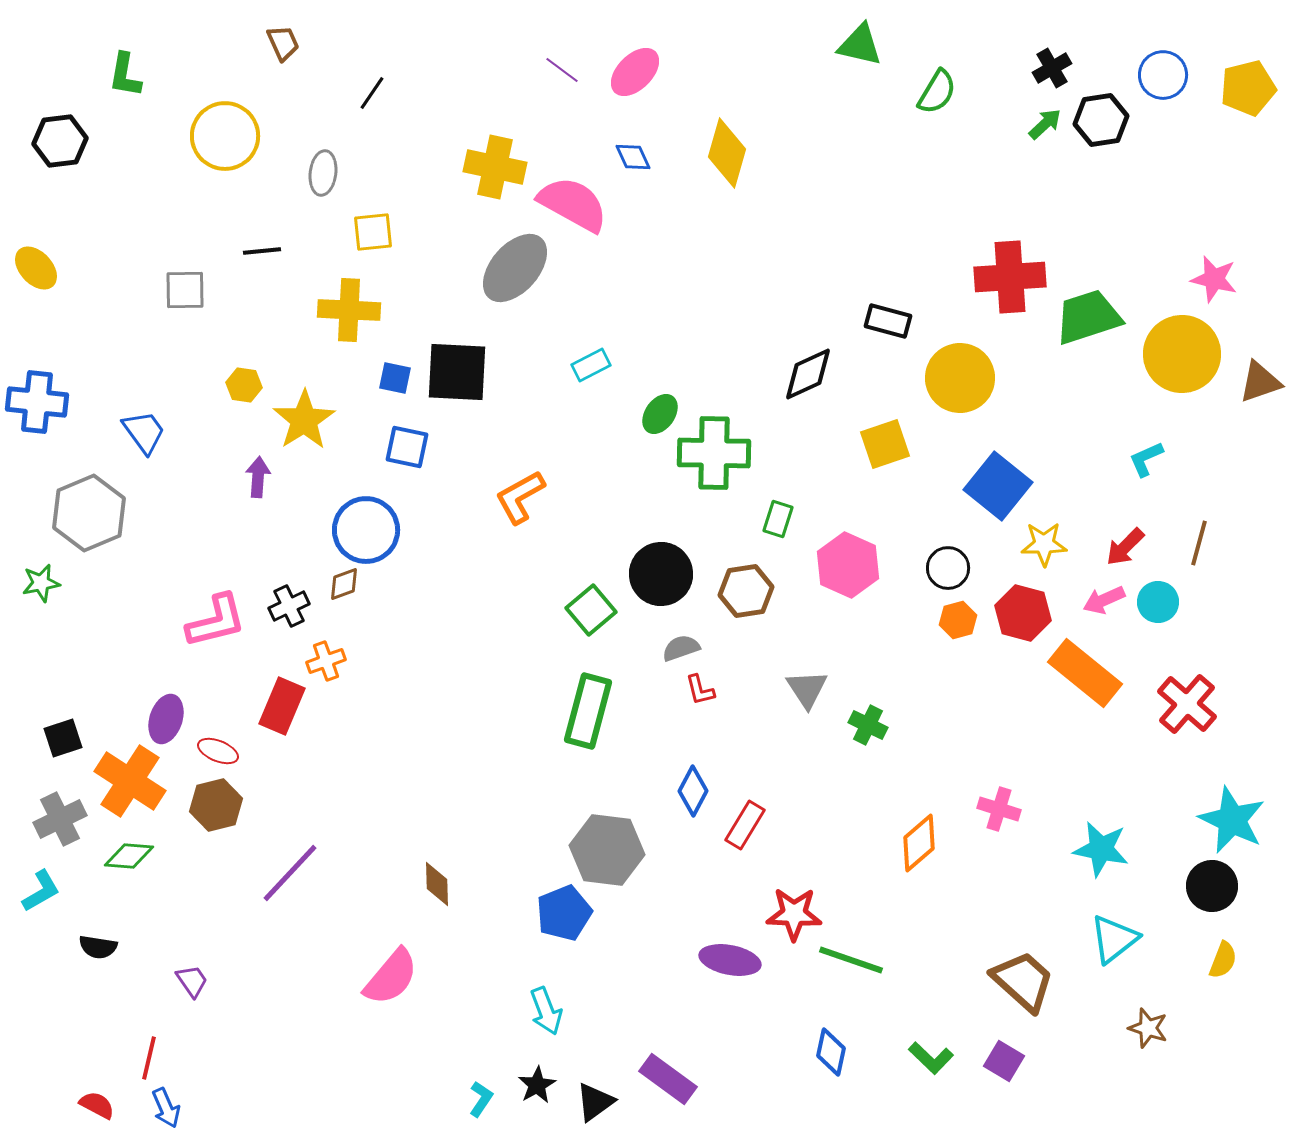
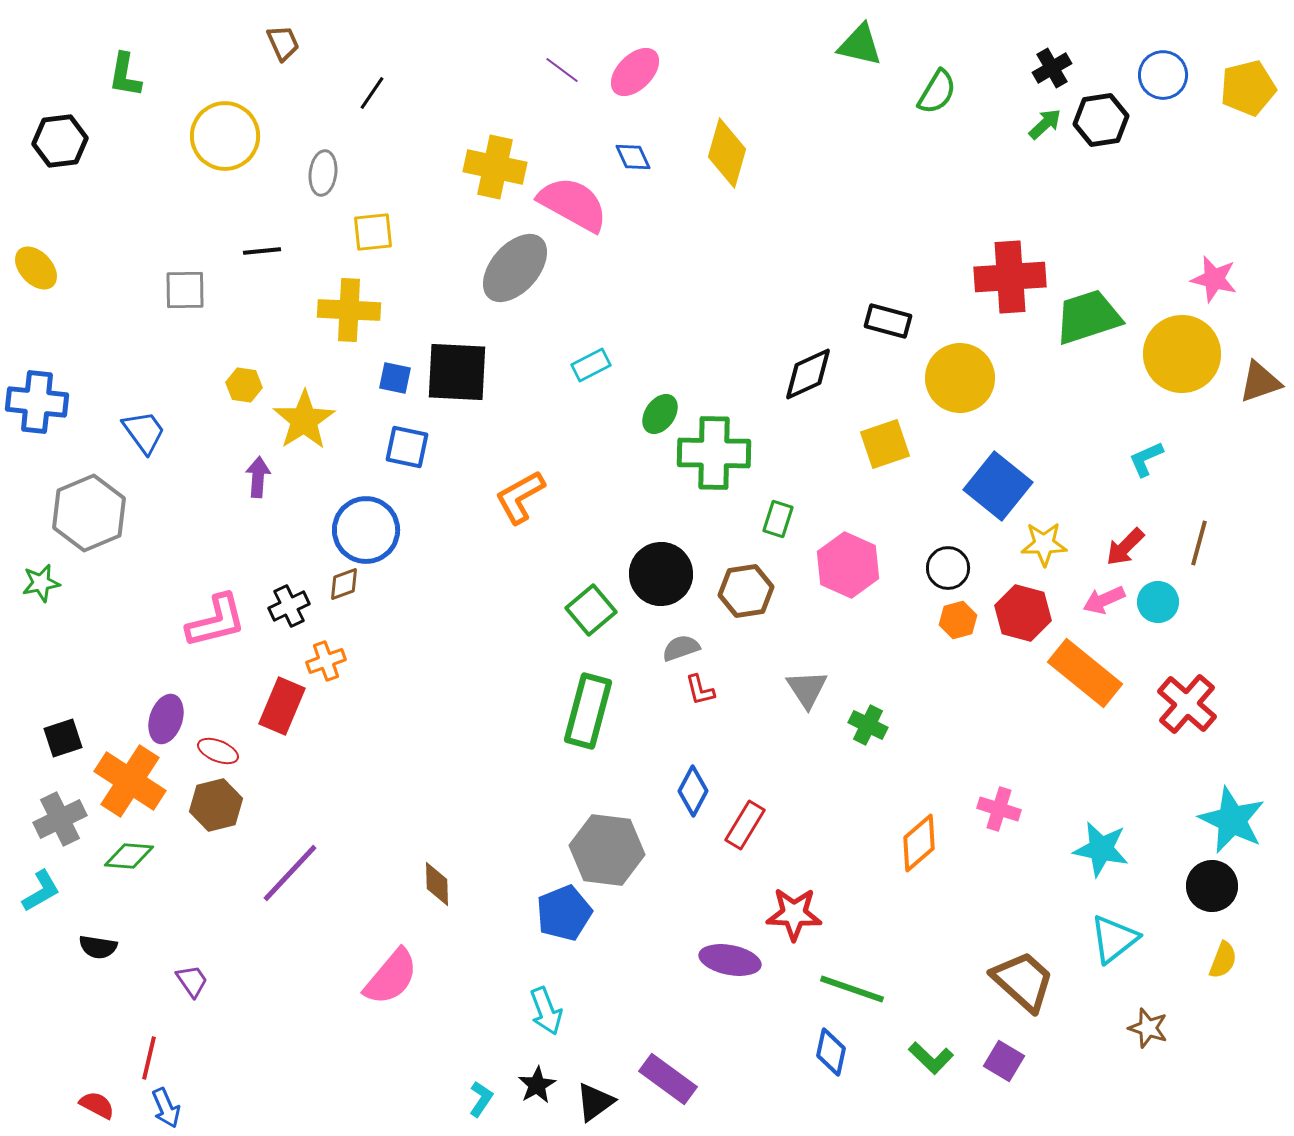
green line at (851, 960): moved 1 px right, 29 px down
